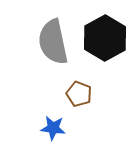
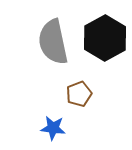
brown pentagon: rotated 30 degrees clockwise
